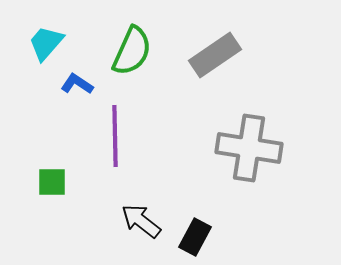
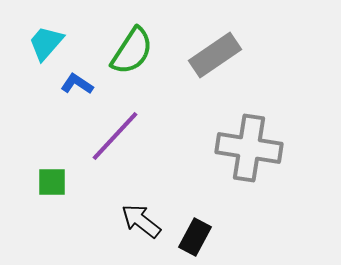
green semicircle: rotated 9 degrees clockwise
purple line: rotated 44 degrees clockwise
